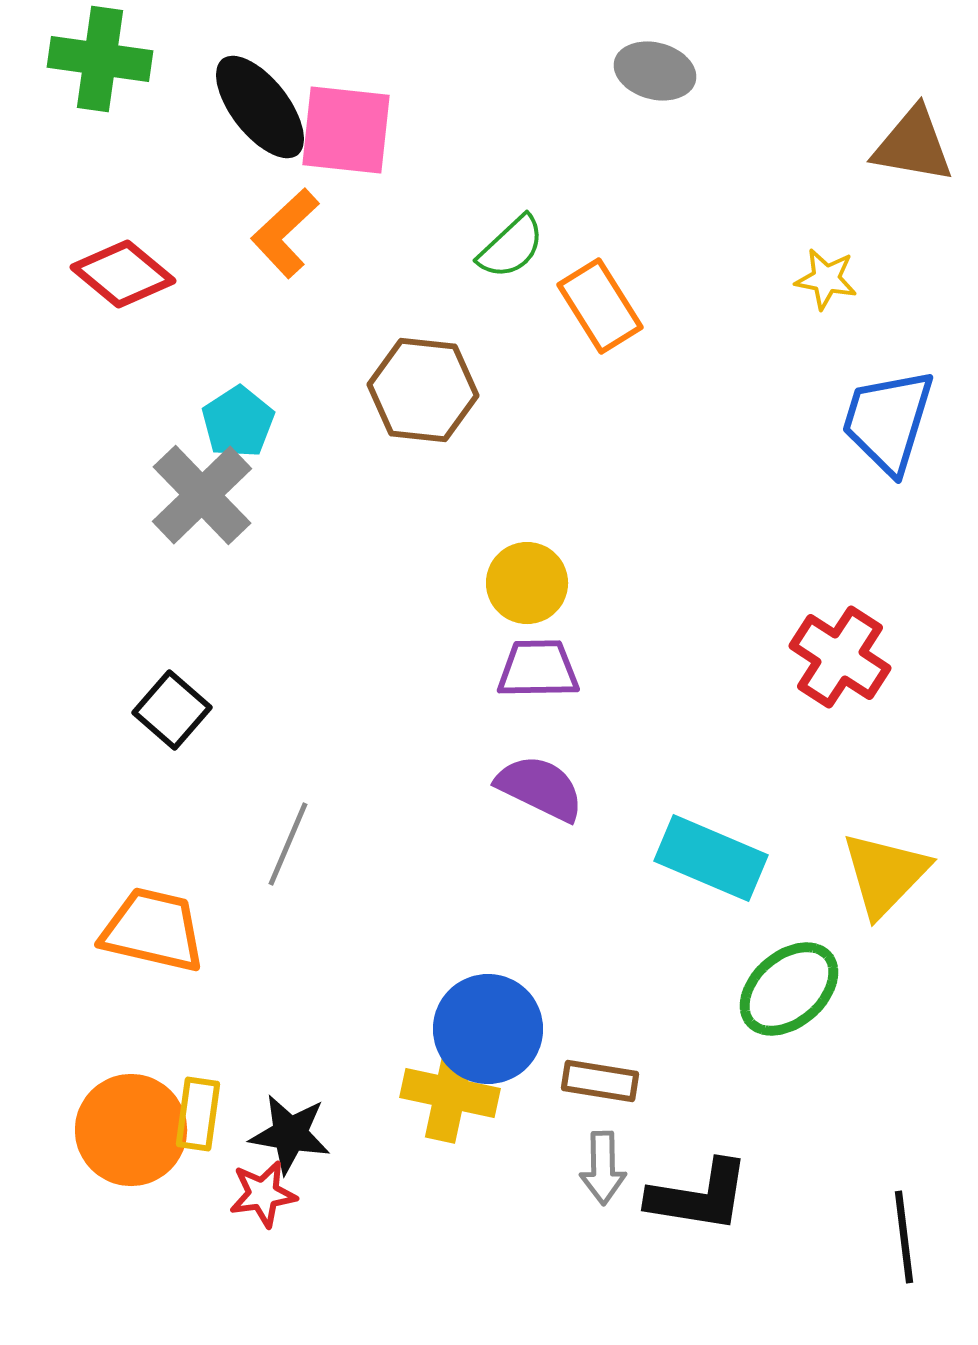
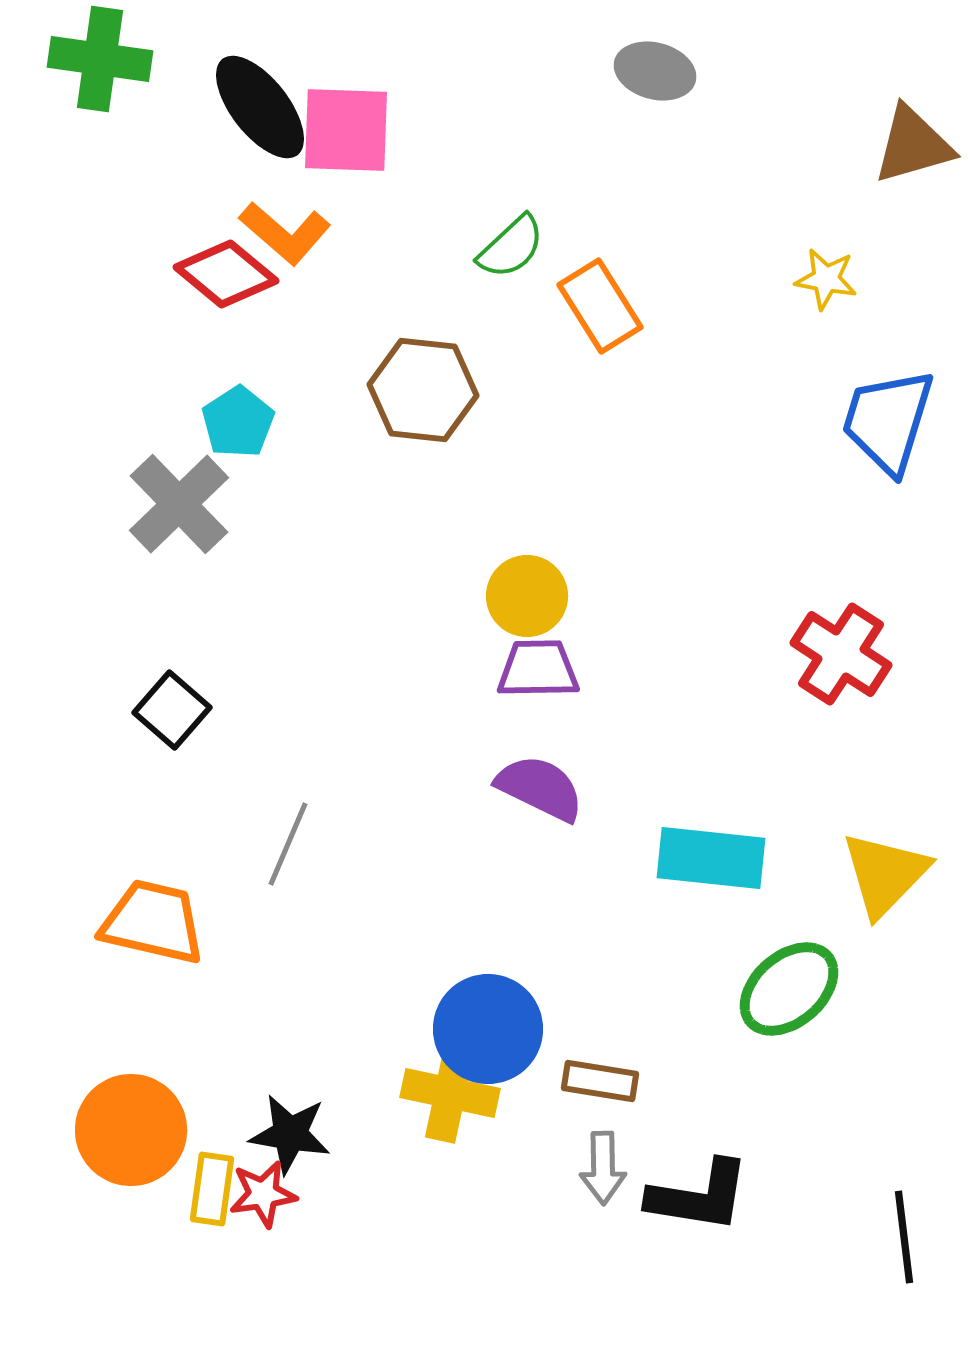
pink square: rotated 4 degrees counterclockwise
brown triangle: rotated 26 degrees counterclockwise
orange L-shape: rotated 96 degrees counterclockwise
red diamond: moved 103 px right
gray cross: moved 23 px left, 9 px down
yellow circle: moved 13 px down
red cross: moved 1 px right, 3 px up
cyan rectangle: rotated 17 degrees counterclockwise
orange trapezoid: moved 8 px up
yellow rectangle: moved 14 px right, 75 px down
